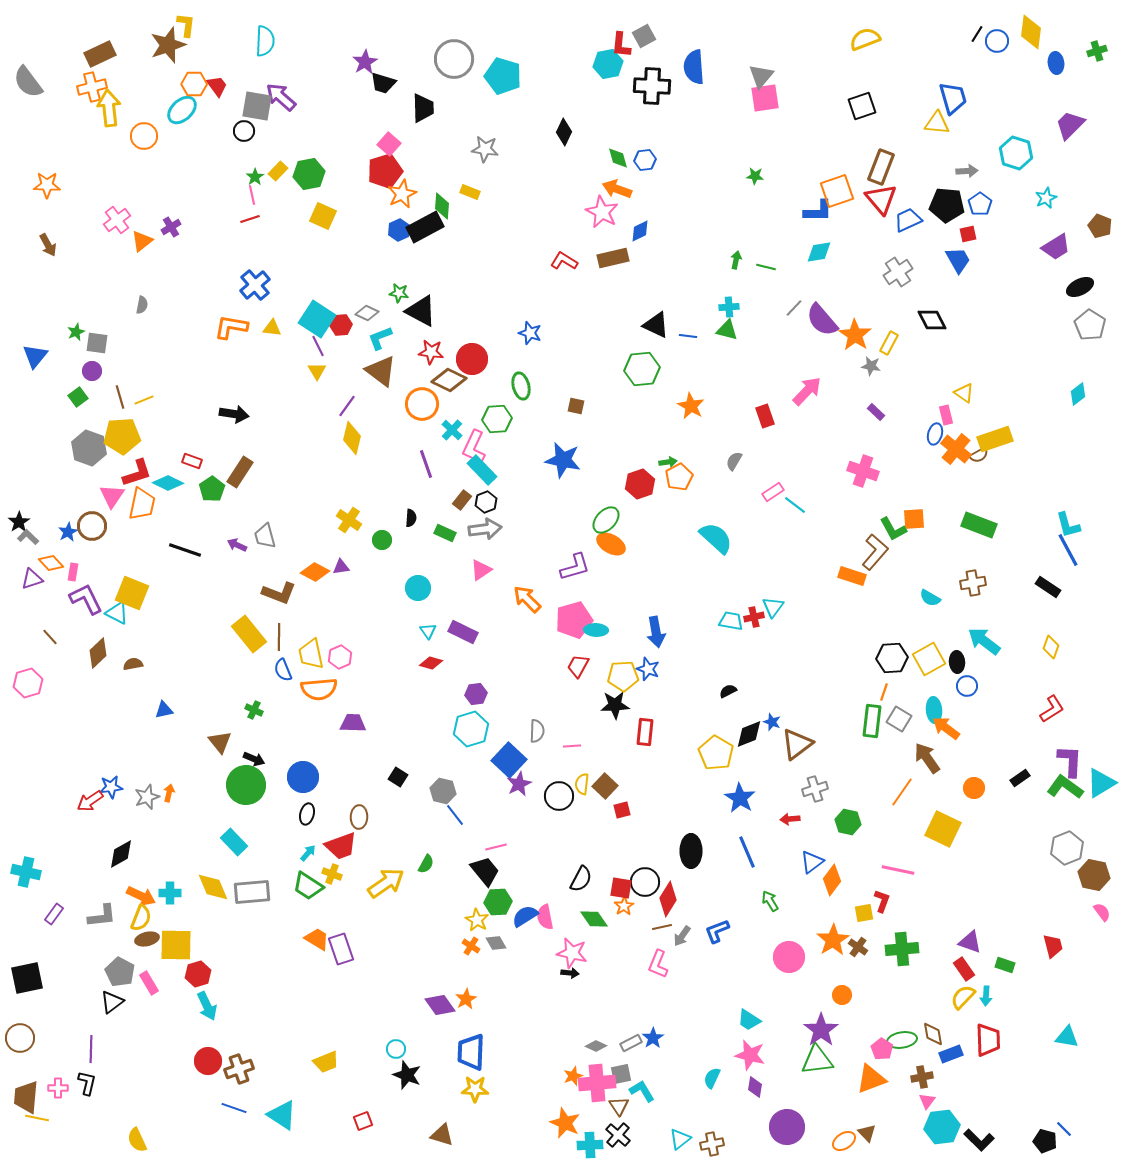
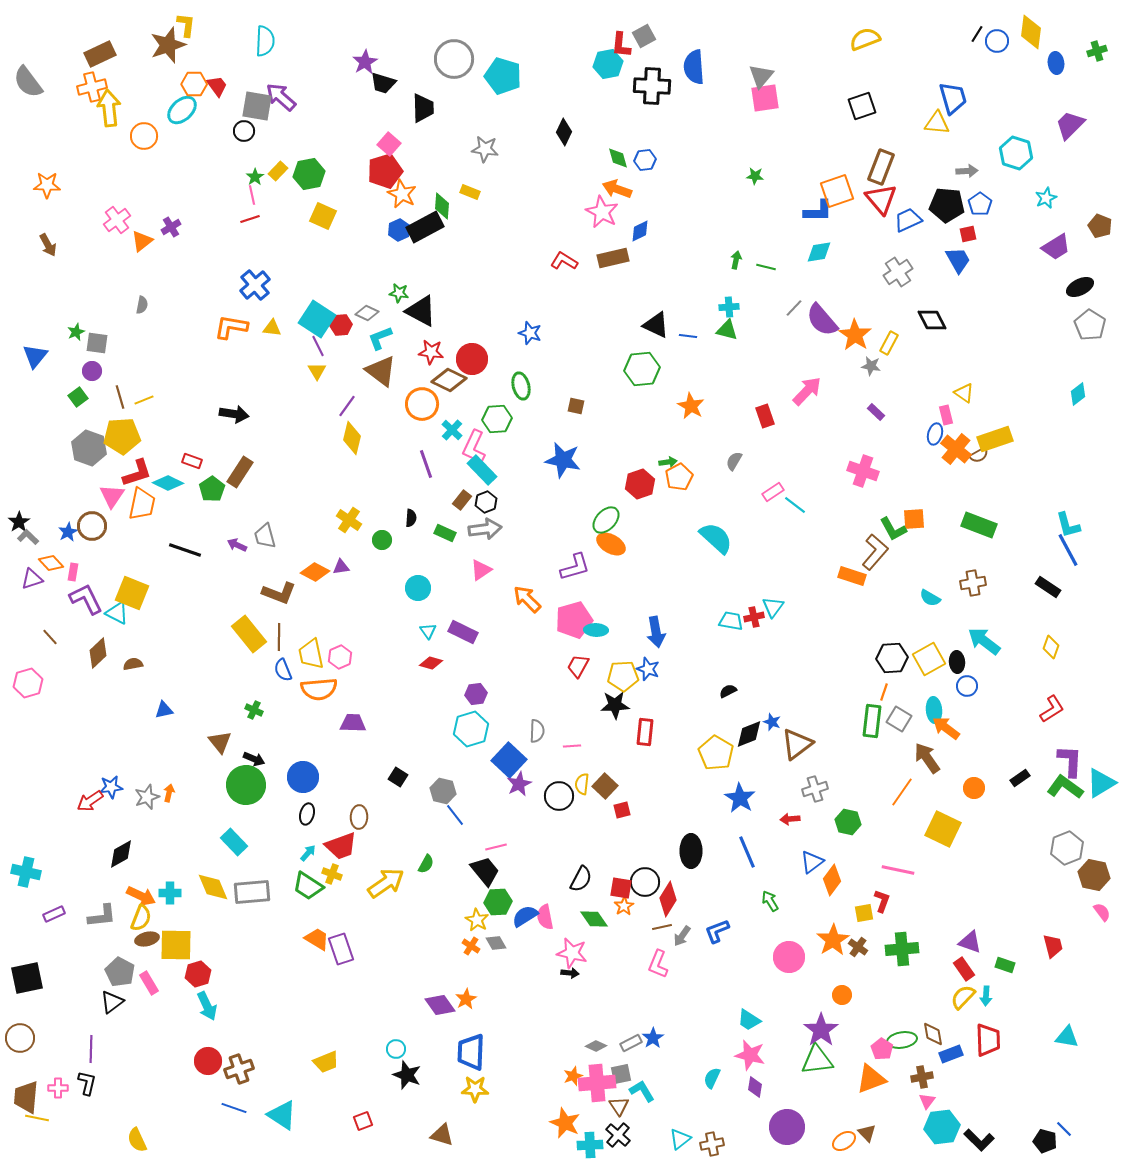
orange star at (402, 194): rotated 20 degrees counterclockwise
purple rectangle at (54, 914): rotated 30 degrees clockwise
